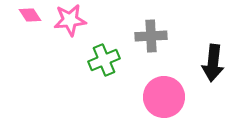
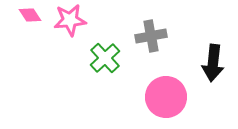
gray cross: rotated 8 degrees counterclockwise
green cross: moved 1 px right, 2 px up; rotated 20 degrees counterclockwise
pink circle: moved 2 px right
